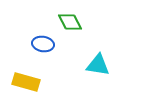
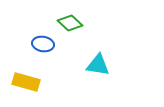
green diamond: moved 1 px down; rotated 20 degrees counterclockwise
